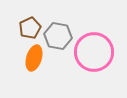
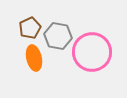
pink circle: moved 2 px left
orange ellipse: rotated 30 degrees counterclockwise
